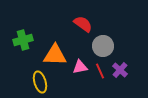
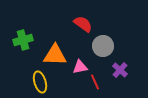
red line: moved 5 px left, 11 px down
